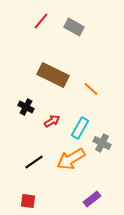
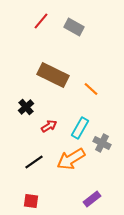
black cross: rotated 21 degrees clockwise
red arrow: moved 3 px left, 5 px down
red square: moved 3 px right
